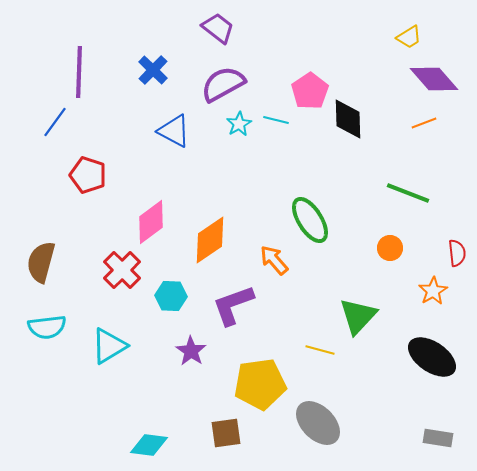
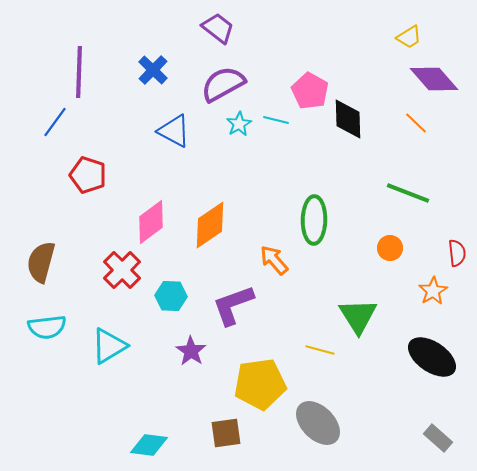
pink pentagon: rotated 9 degrees counterclockwise
orange line: moved 8 px left; rotated 65 degrees clockwise
green ellipse: moved 4 px right; rotated 33 degrees clockwise
orange diamond: moved 15 px up
green triangle: rotated 15 degrees counterclockwise
gray rectangle: rotated 32 degrees clockwise
